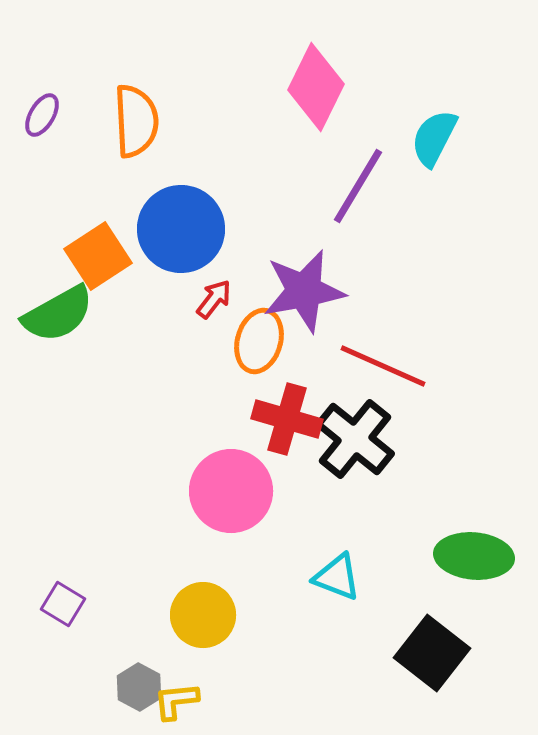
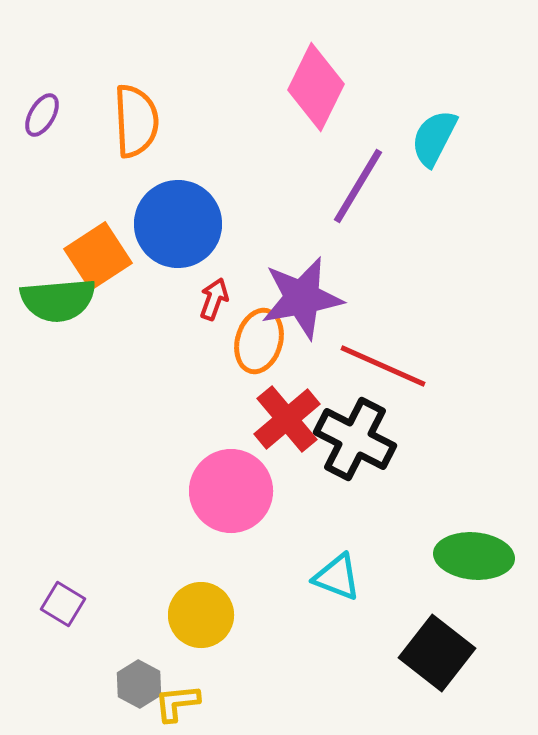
blue circle: moved 3 px left, 5 px up
purple star: moved 2 px left, 7 px down
red arrow: rotated 18 degrees counterclockwise
green semicircle: moved 14 px up; rotated 24 degrees clockwise
red cross: rotated 34 degrees clockwise
black cross: rotated 12 degrees counterclockwise
yellow circle: moved 2 px left
black square: moved 5 px right
gray hexagon: moved 3 px up
yellow L-shape: moved 1 px right, 2 px down
